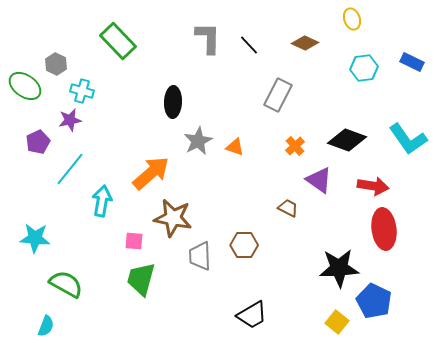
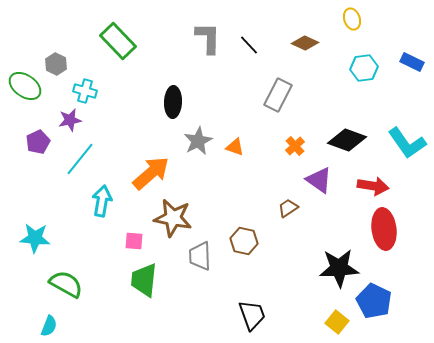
cyan cross: moved 3 px right
cyan L-shape: moved 1 px left, 4 px down
cyan line: moved 10 px right, 10 px up
brown trapezoid: rotated 60 degrees counterclockwise
brown hexagon: moved 4 px up; rotated 12 degrees clockwise
green trapezoid: moved 3 px right, 1 px down; rotated 9 degrees counterclockwise
black trapezoid: rotated 80 degrees counterclockwise
cyan semicircle: moved 3 px right
